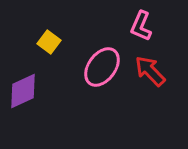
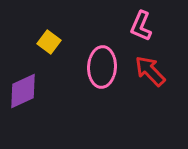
pink ellipse: rotated 33 degrees counterclockwise
